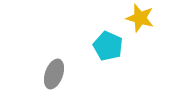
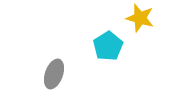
cyan pentagon: rotated 16 degrees clockwise
